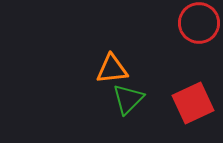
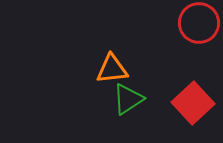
green triangle: rotated 12 degrees clockwise
red square: rotated 18 degrees counterclockwise
